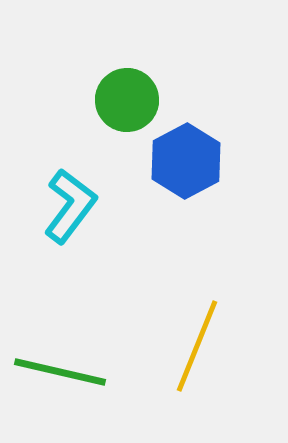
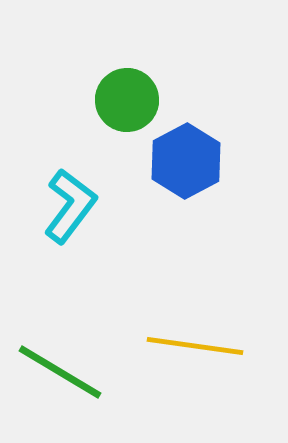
yellow line: moved 2 px left; rotated 76 degrees clockwise
green line: rotated 18 degrees clockwise
